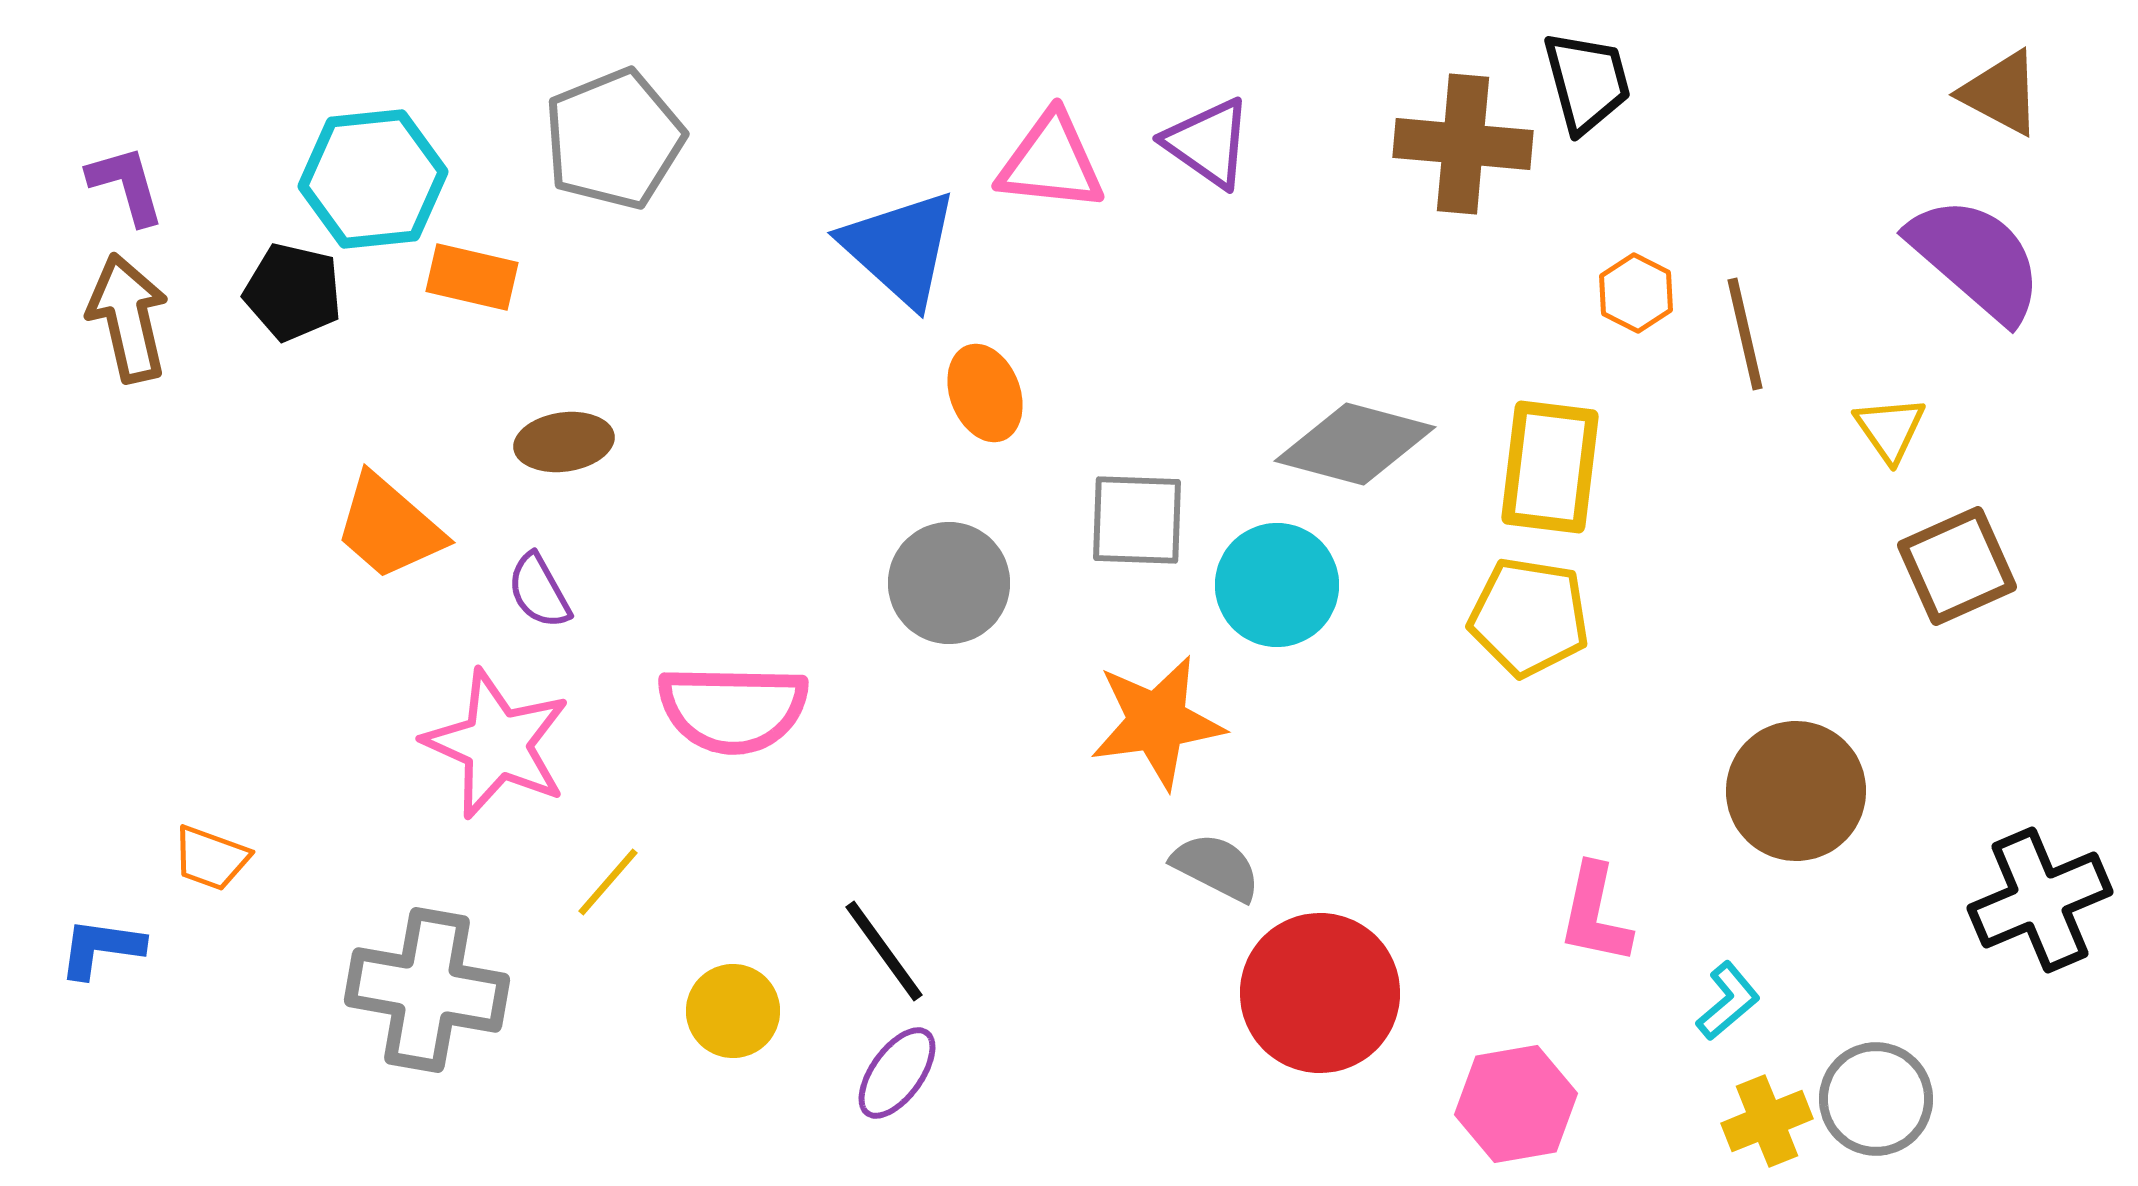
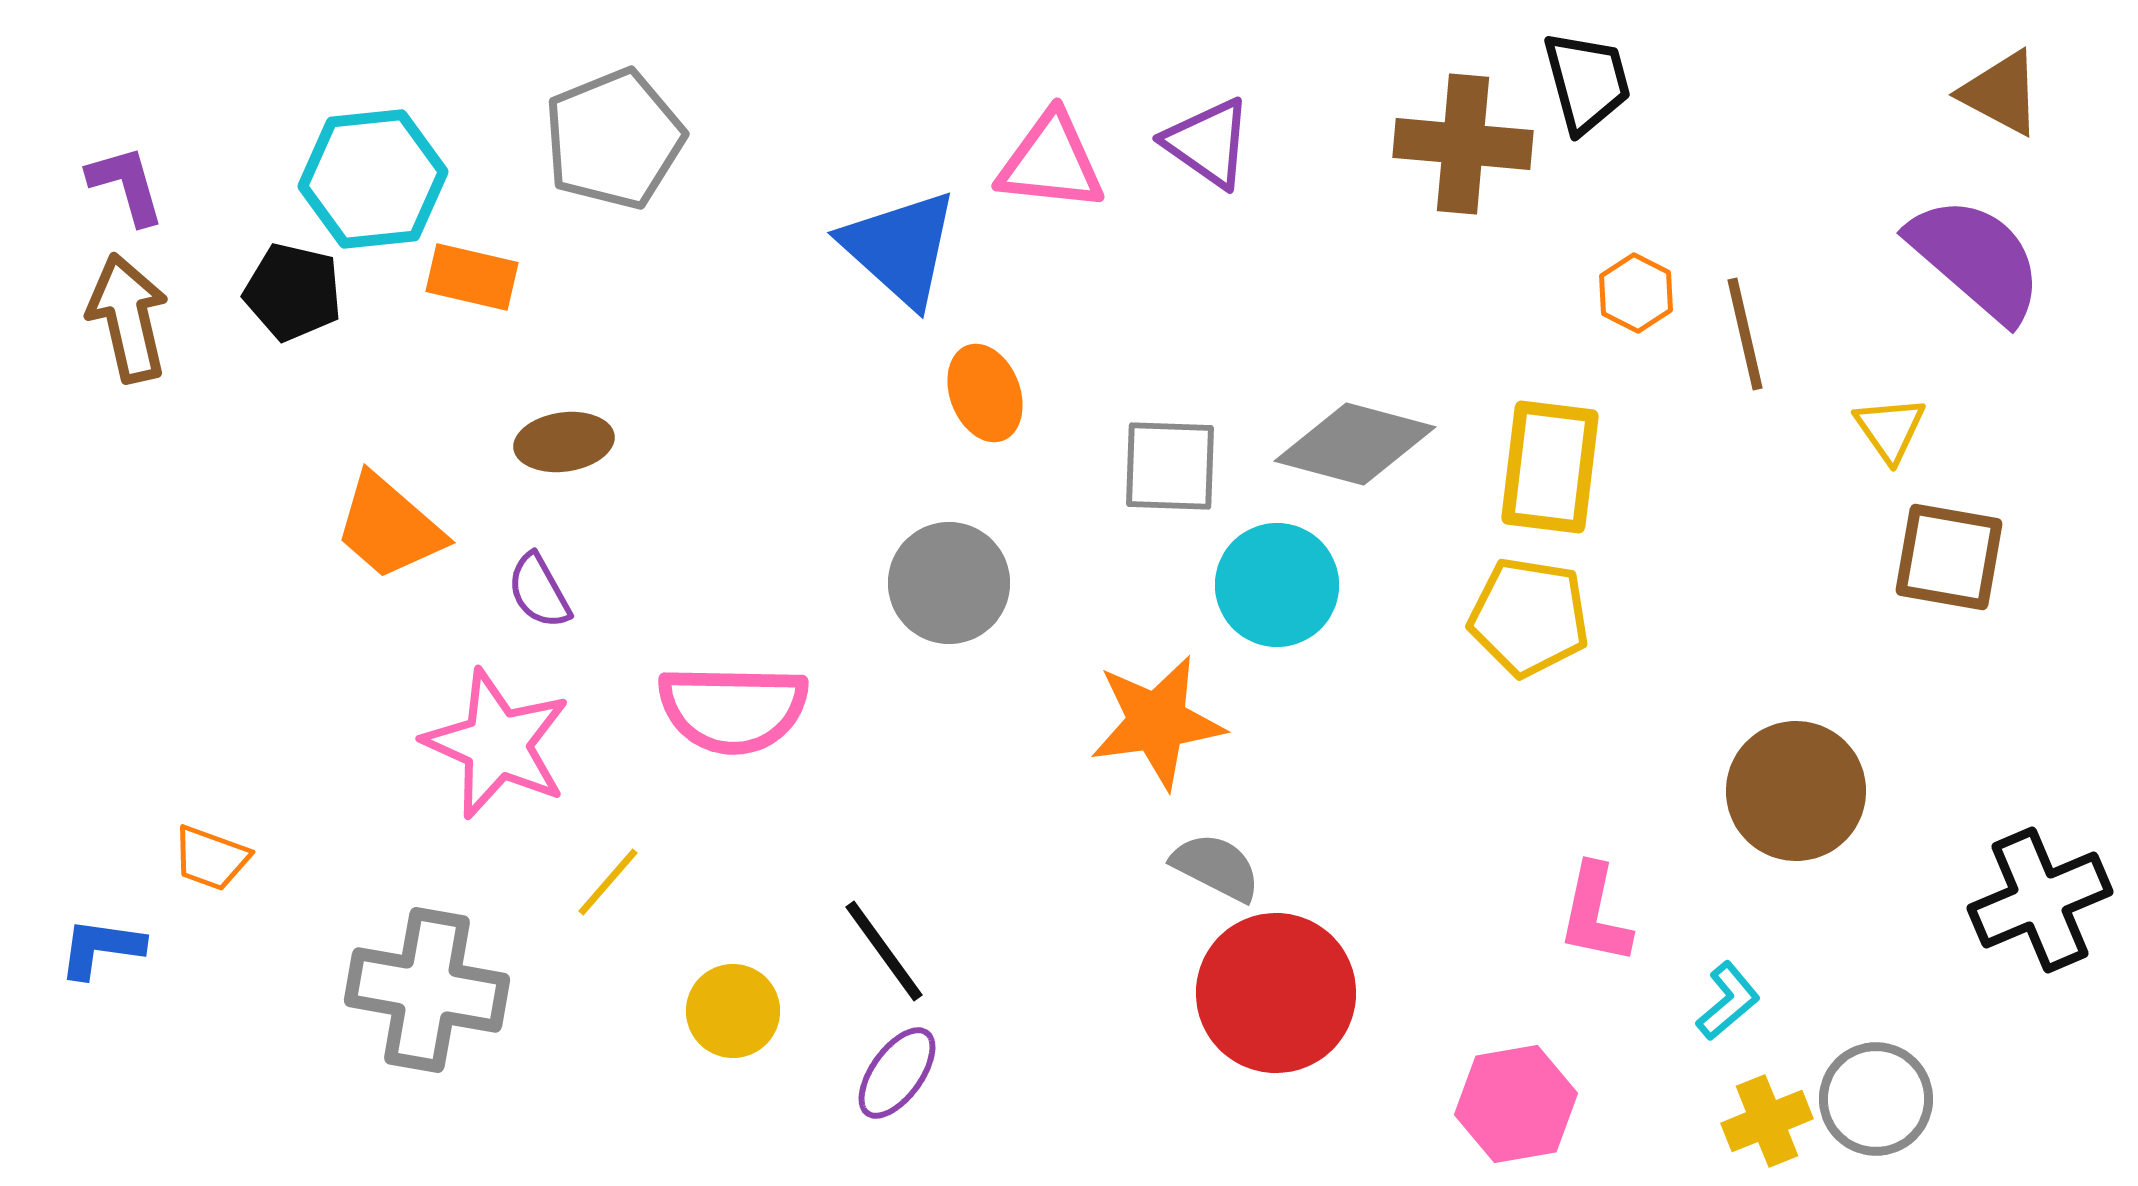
gray square at (1137, 520): moved 33 px right, 54 px up
brown square at (1957, 566): moved 8 px left, 9 px up; rotated 34 degrees clockwise
red circle at (1320, 993): moved 44 px left
